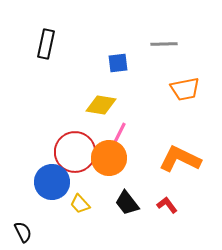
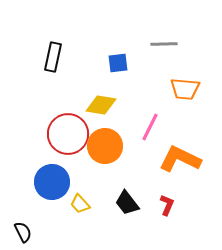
black rectangle: moved 7 px right, 13 px down
orange trapezoid: rotated 16 degrees clockwise
pink line: moved 32 px right, 9 px up
red circle: moved 7 px left, 18 px up
orange circle: moved 4 px left, 12 px up
red L-shape: rotated 60 degrees clockwise
